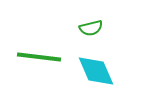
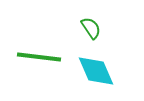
green semicircle: rotated 110 degrees counterclockwise
